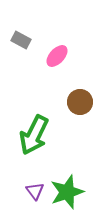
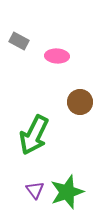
gray rectangle: moved 2 px left, 1 px down
pink ellipse: rotated 50 degrees clockwise
purple triangle: moved 1 px up
